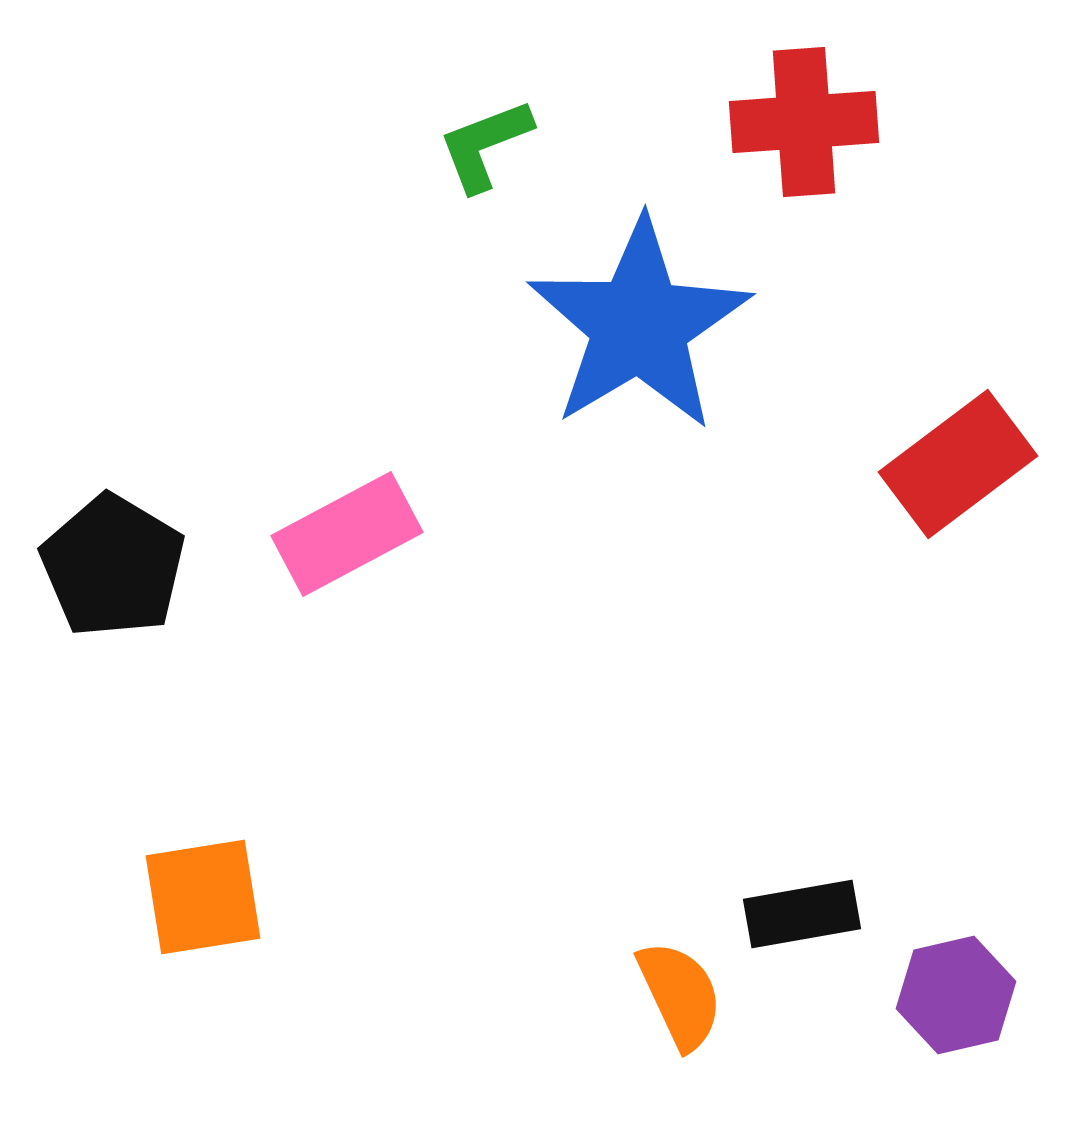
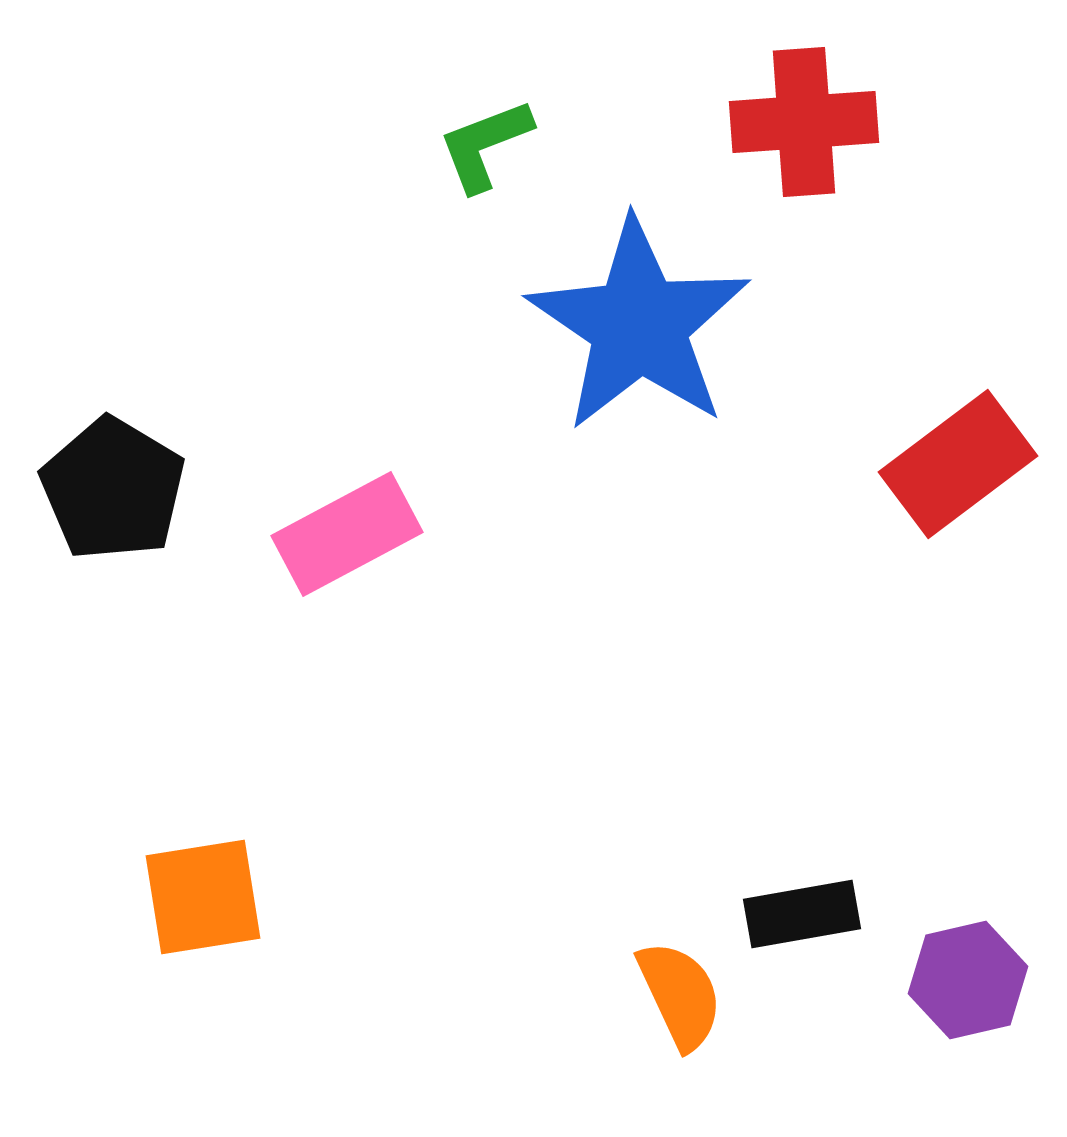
blue star: rotated 7 degrees counterclockwise
black pentagon: moved 77 px up
purple hexagon: moved 12 px right, 15 px up
